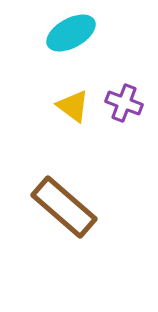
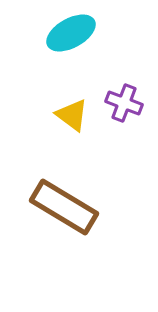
yellow triangle: moved 1 px left, 9 px down
brown rectangle: rotated 10 degrees counterclockwise
